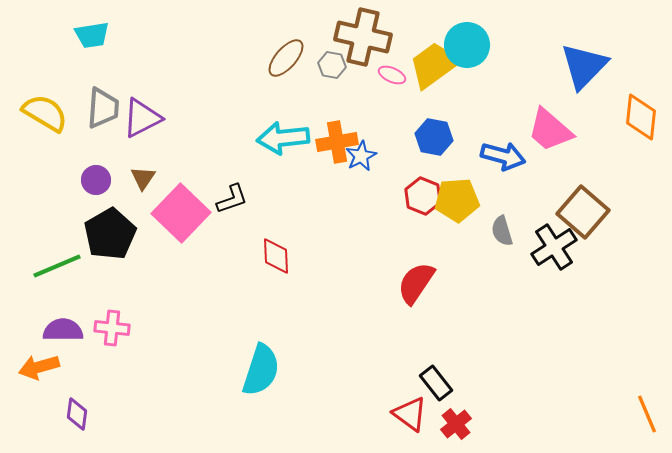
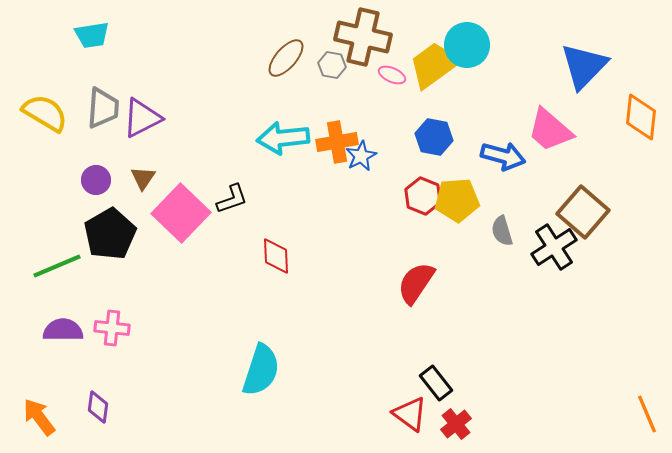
orange arrow: moved 50 px down; rotated 69 degrees clockwise
purple diamond: moved 21 px right, 7 px up
